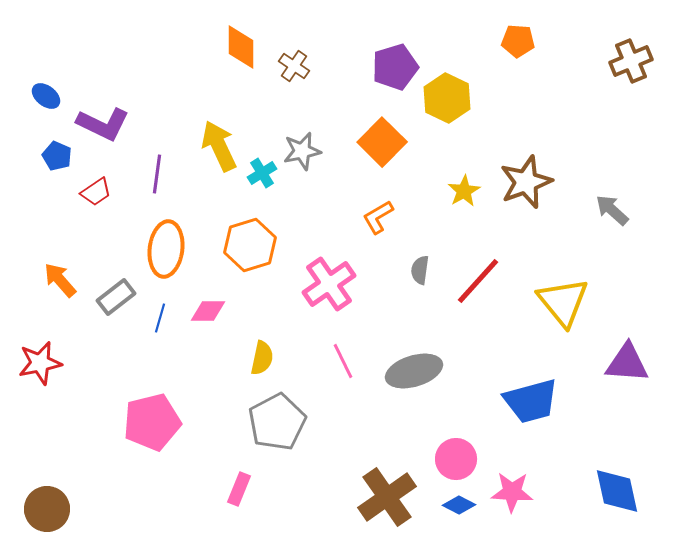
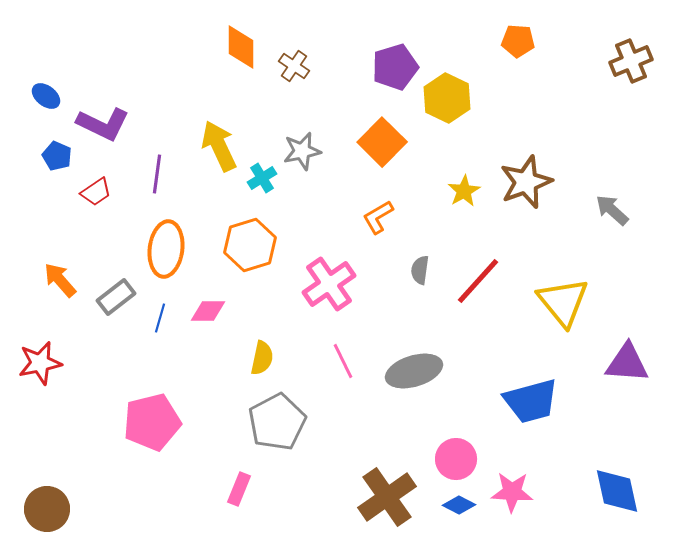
cyan cross at (262, 173): moved 5 px down
